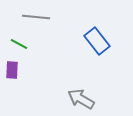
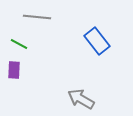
gray line: moved 1 px right
purple rectangle: moved 2 px right
